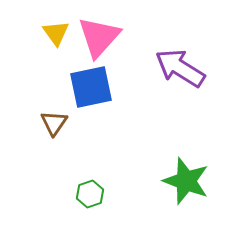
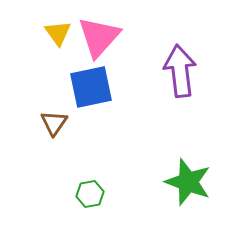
yellow triangle: moved 2 px right
purple arrow: moved 3 px down; rotated 51 degrees clockwise
green star: moved 2 px right, 1 px down
green hexagon: rotated 8 degrees clockwise
